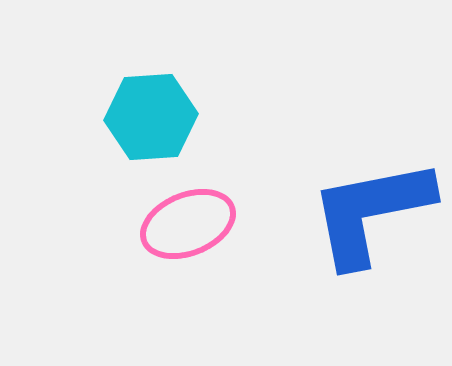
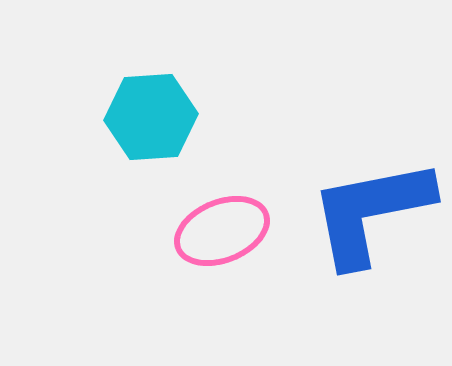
pink ellipse: moved 34 px right, 7 px down
